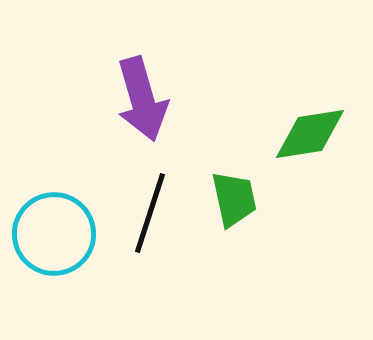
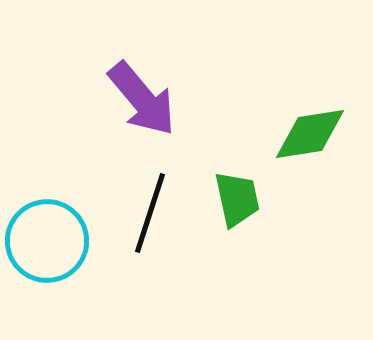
purple arrow: rotated 24 degrees counterclockwise
green trapezoid: moved 3 px right
cyan circle: moved 7 px left, 7 px down
